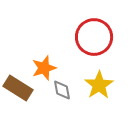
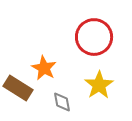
orange star: rotated 25 degrees counterclockwise
gray diamond: moved 12 px down
